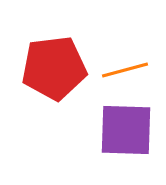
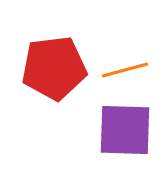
purple square: moved 1 px left
